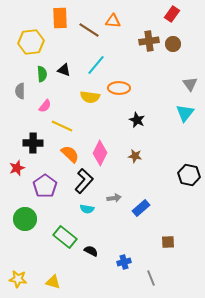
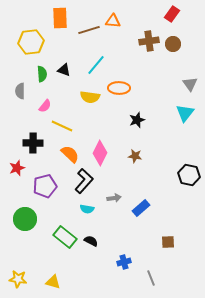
brown line: rotated 50 degrees counterclockwise
black star: rotated 28 degrees clockwise
purple pentagon: rotated 20 degrees clockwise
black semicircle: moved 10 px up
